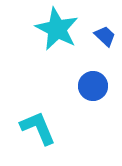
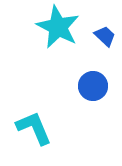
cyan star: moved 1 px right, 2 px up
cyan L-shape: moved 4 px left
